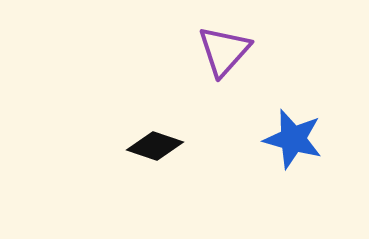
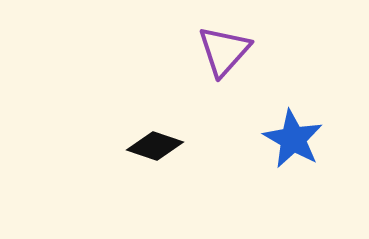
blue star: rotated 14 degrees clockwise
